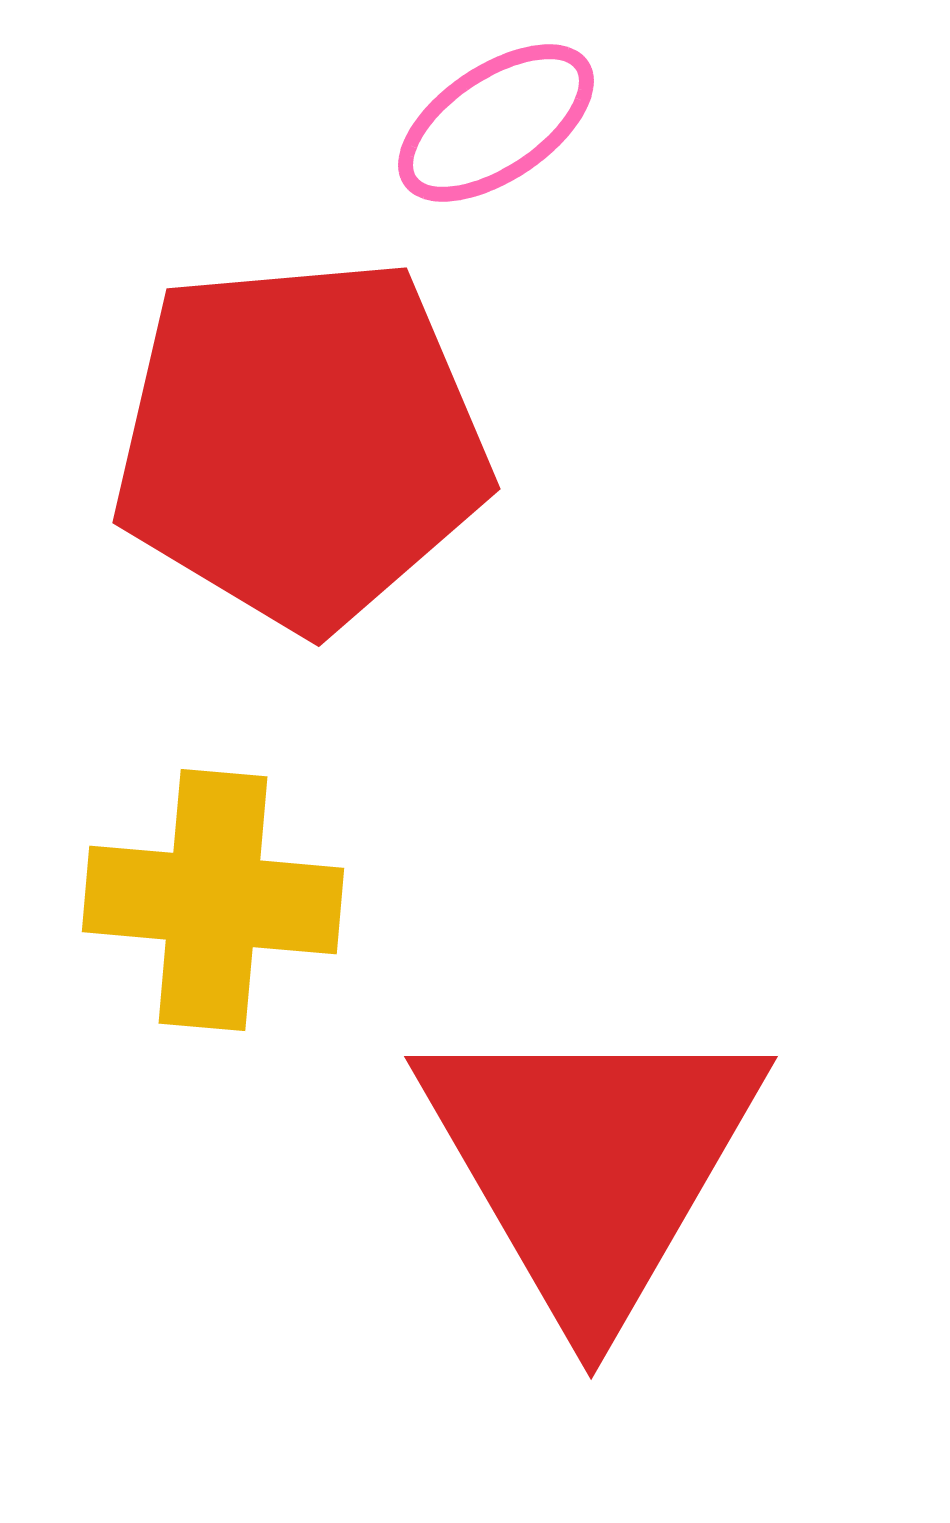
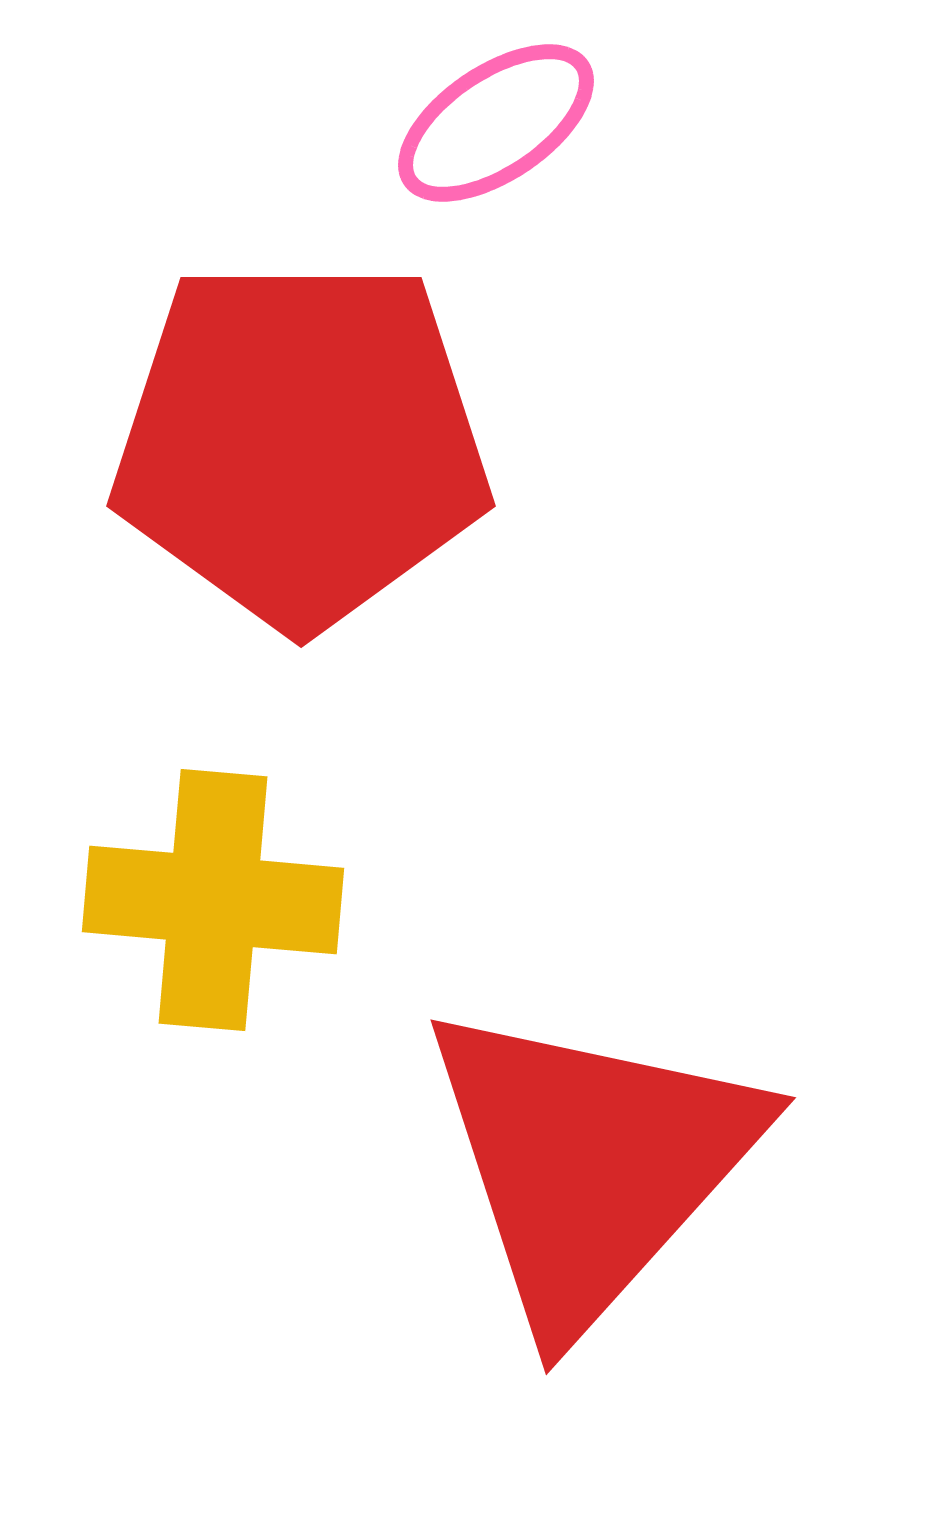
red pentagon: rotated 5 degrees clockwise
red triangle: rotated 12 degrees clockwise
